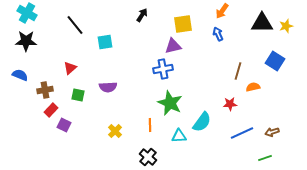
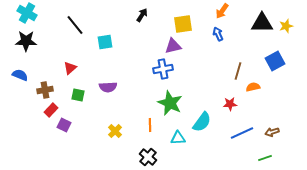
blue square: rotated 30 degrees clockwise
cyan triangle: moved 1 px left, 2 px down
